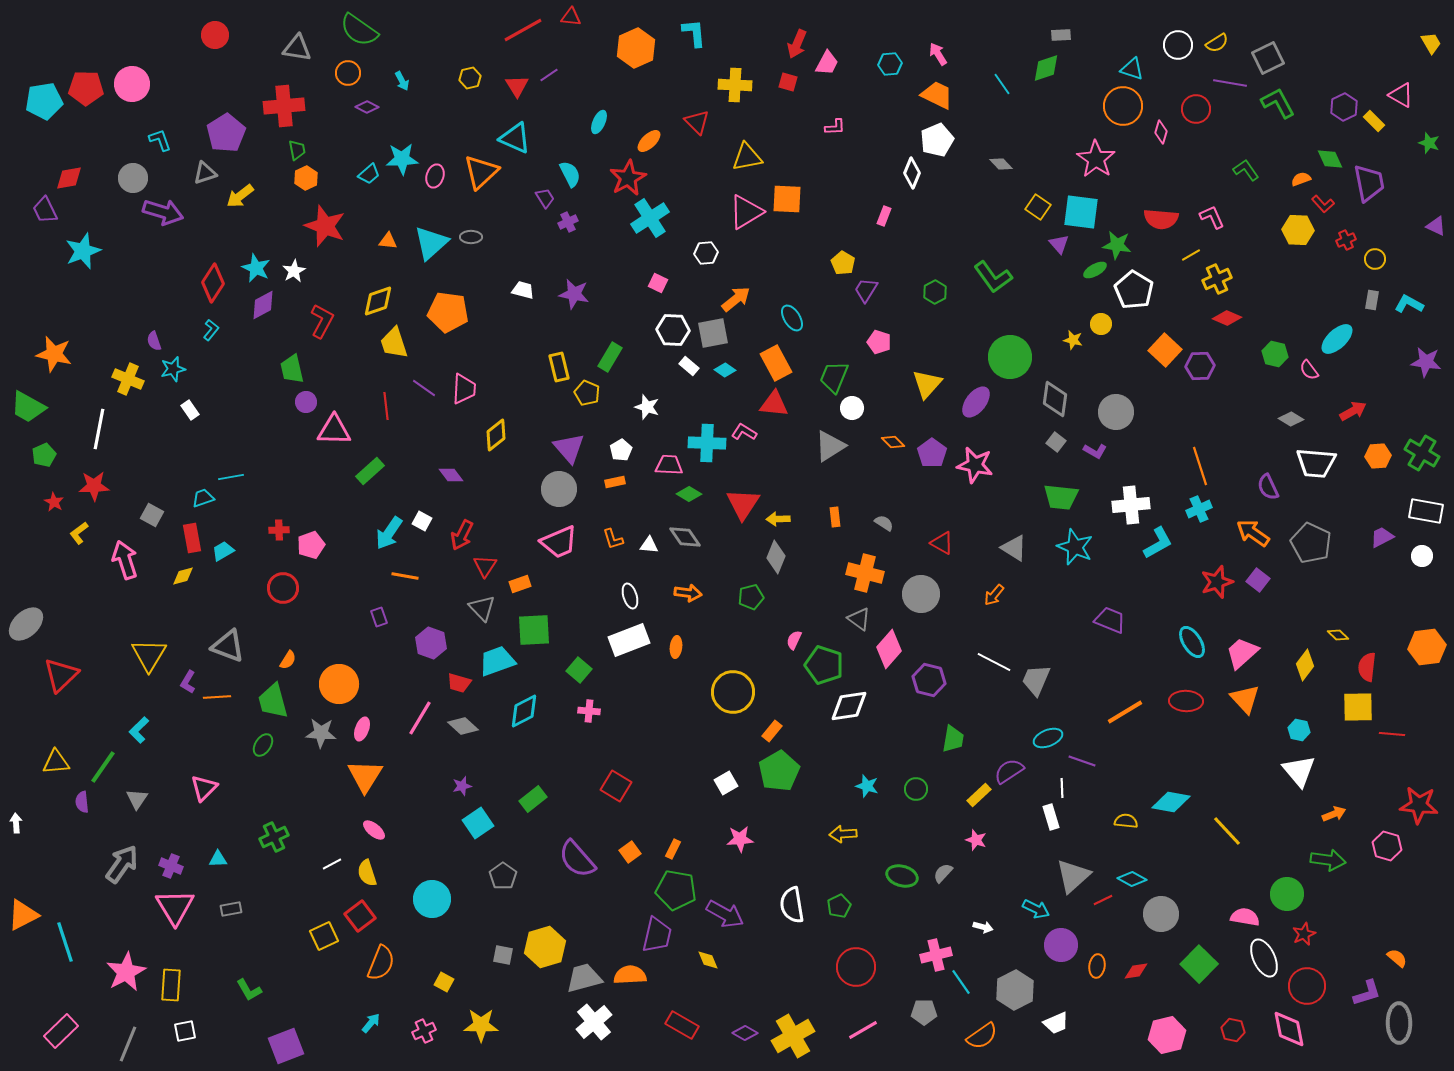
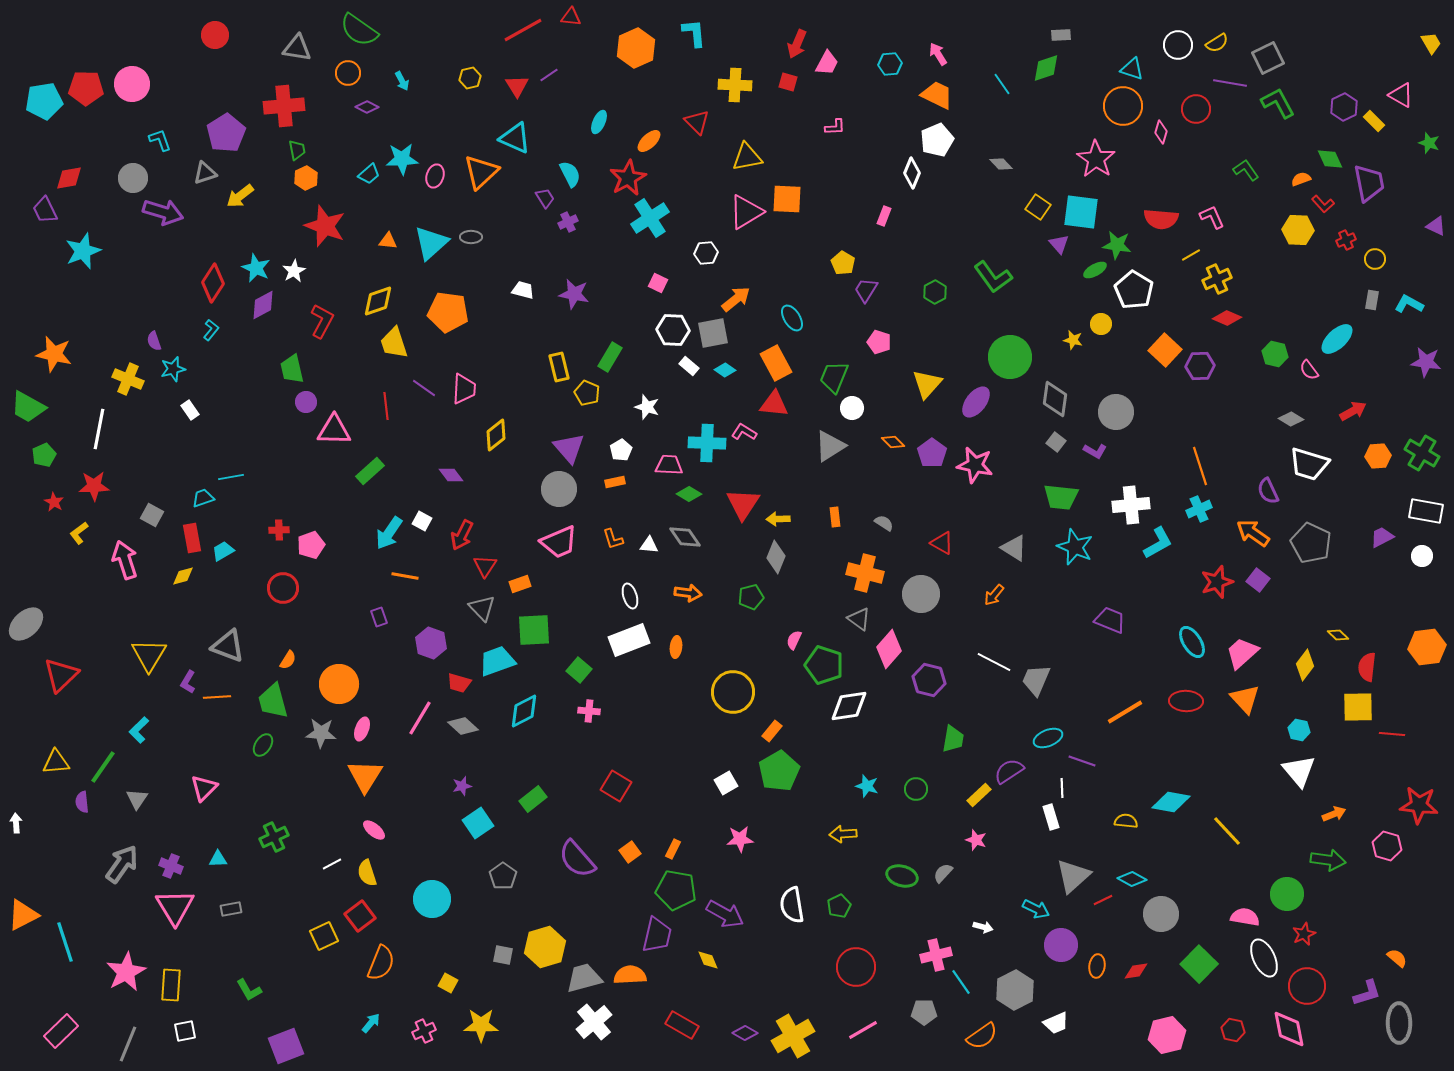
white trapezoid at (1316, 463): moved 7 px left, 1 px down; rotated 12 degrees clockwise
purple semicircle at (1268, 487): moved 4 px down
yellow square at (444, 982): moved 4 px right, 1 px down
